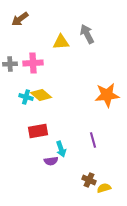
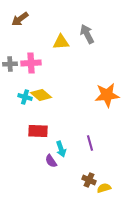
pink cross: moved 2 px left
cyan cross: moved 1 px left
red rectangle: rotated 12 degrees clockwise
purple line: moved 3 px left, 3 px down
purple semicircle: rotated 64 degrees clockwise
